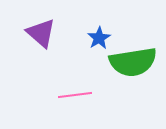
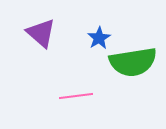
pink line: moved 1 px right, 1 px down
